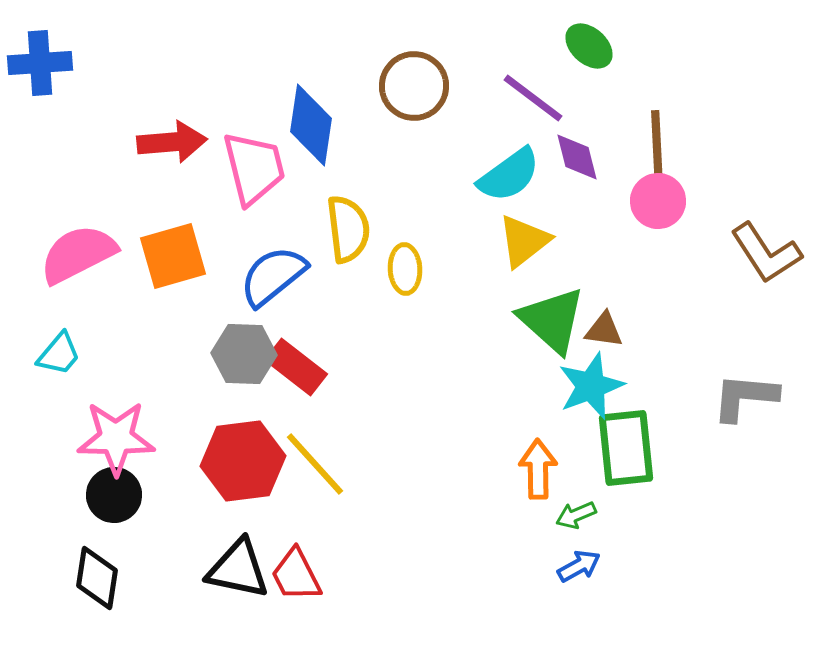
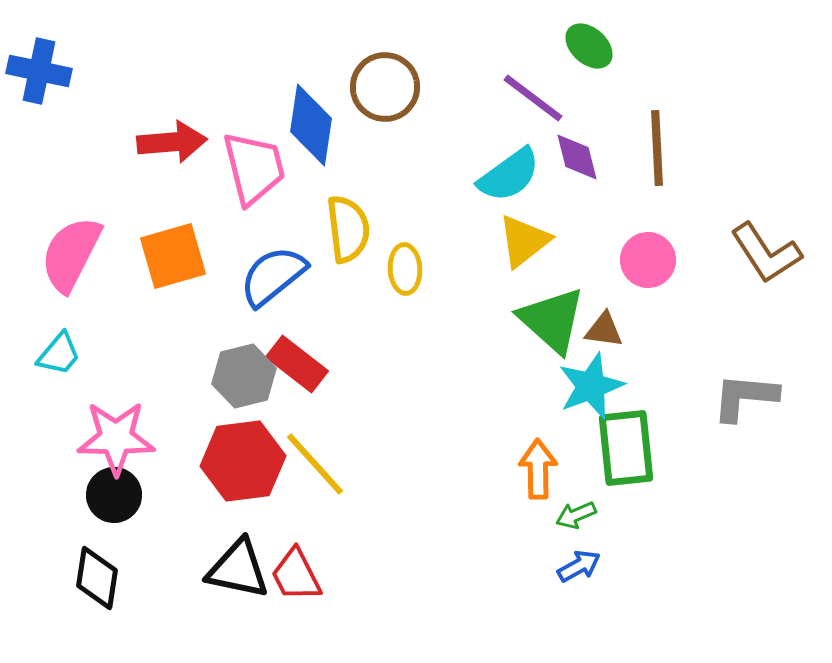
blue cross: moved 1 px left, 8 px down; rotated 16 degrees clockwise
brown circle: moved 29 px left, 1 px down
pink circle: moved 10 px left, 59 px down
pink semicircle: moved 7 px left; rotated 36 degrees counterclockwise
gray hexagon: moved 22 px down; rotated 16 degrees counterclockwise
red rectangle: moved 1 px right, 3 px up
